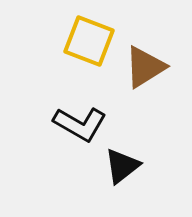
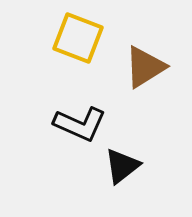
yellow square: moved 11 px left, 3 px up
black L-shape: rotated 6 degrees counterclockwise
